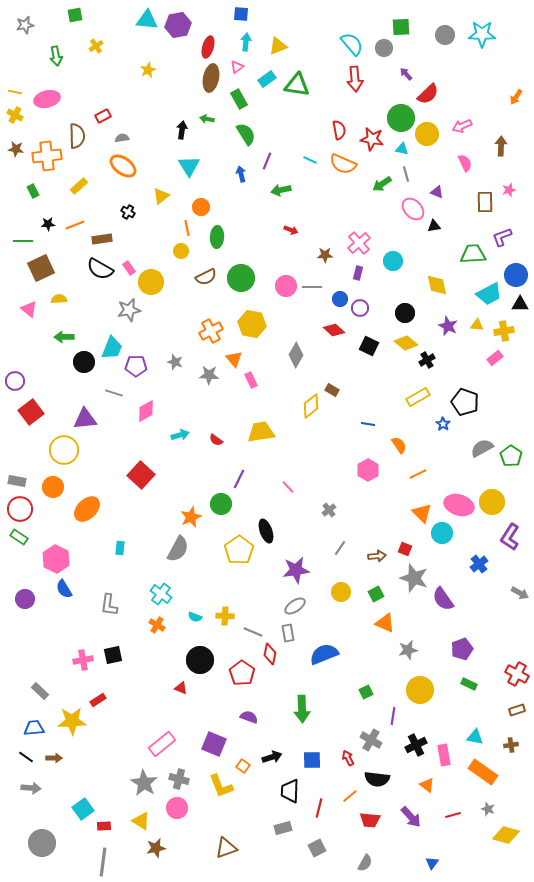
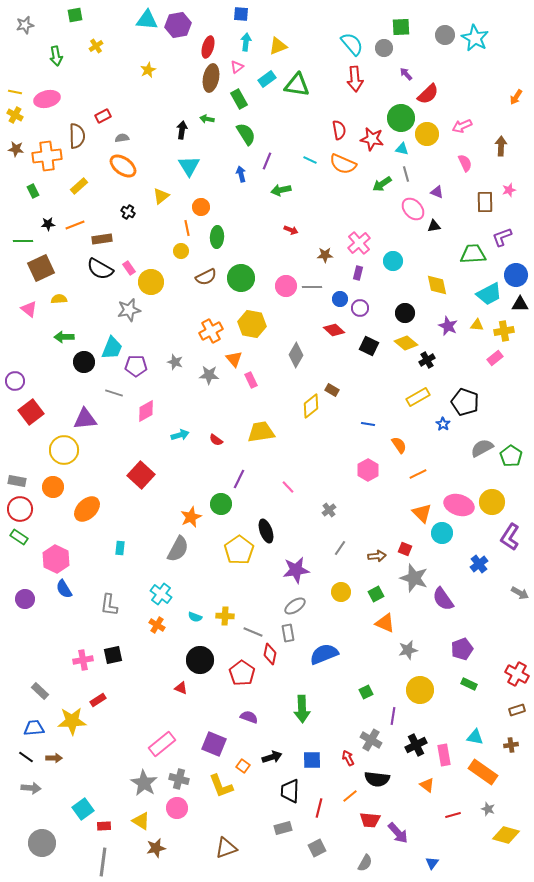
cyan star at (482, 34): moved 7 px left, 4 px down; rotated 28 degrees clockwise
purple arrow at (411, 817): moved 13 px left, 16 px down
